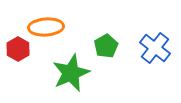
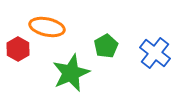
orange ellipse: moved 1 px right; rotated 16 degrees clockwise
blue cross: moved 5 px down
